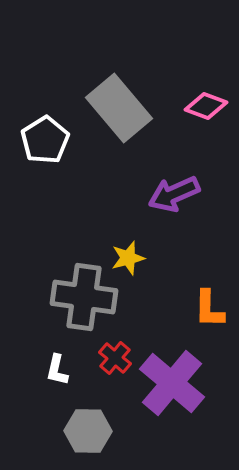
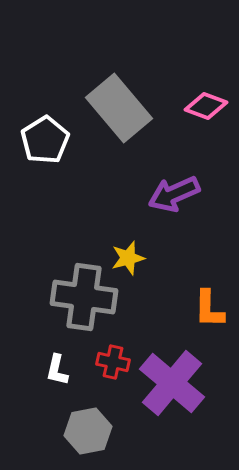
red cross: moved 2 px left, 4 px down; rotated 28 degrees counterclockwise
gray hexagon: rotated 12 degrees counterclockwise
